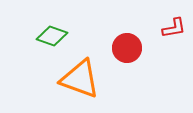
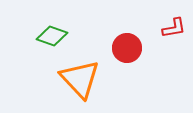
orange triangle: rotated 27 degrees clockwise
